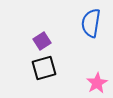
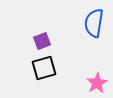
blue semicircle: moved 3 px right
purple square: rotated 12 degrees clockwise
